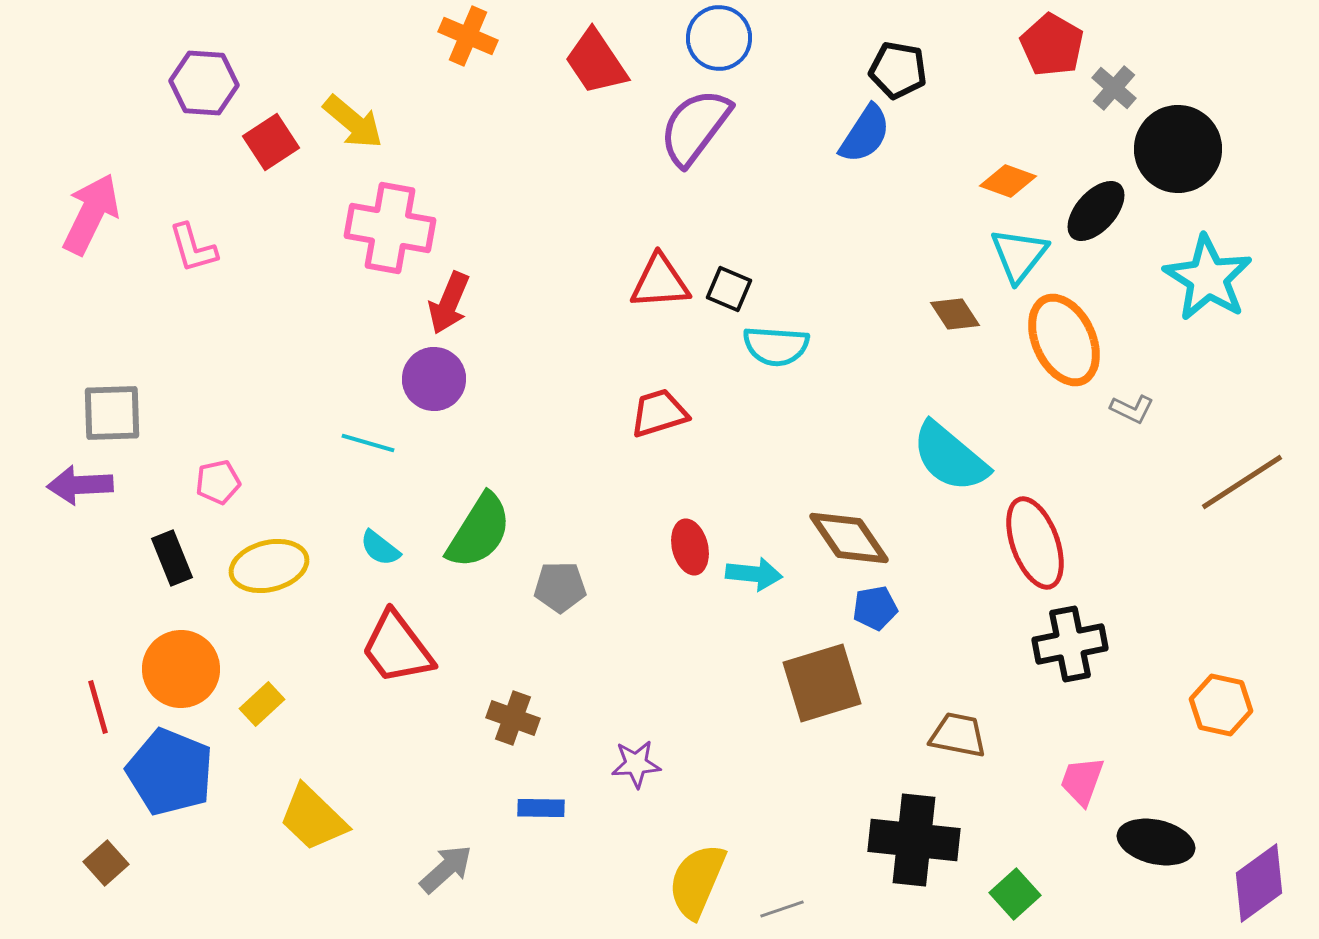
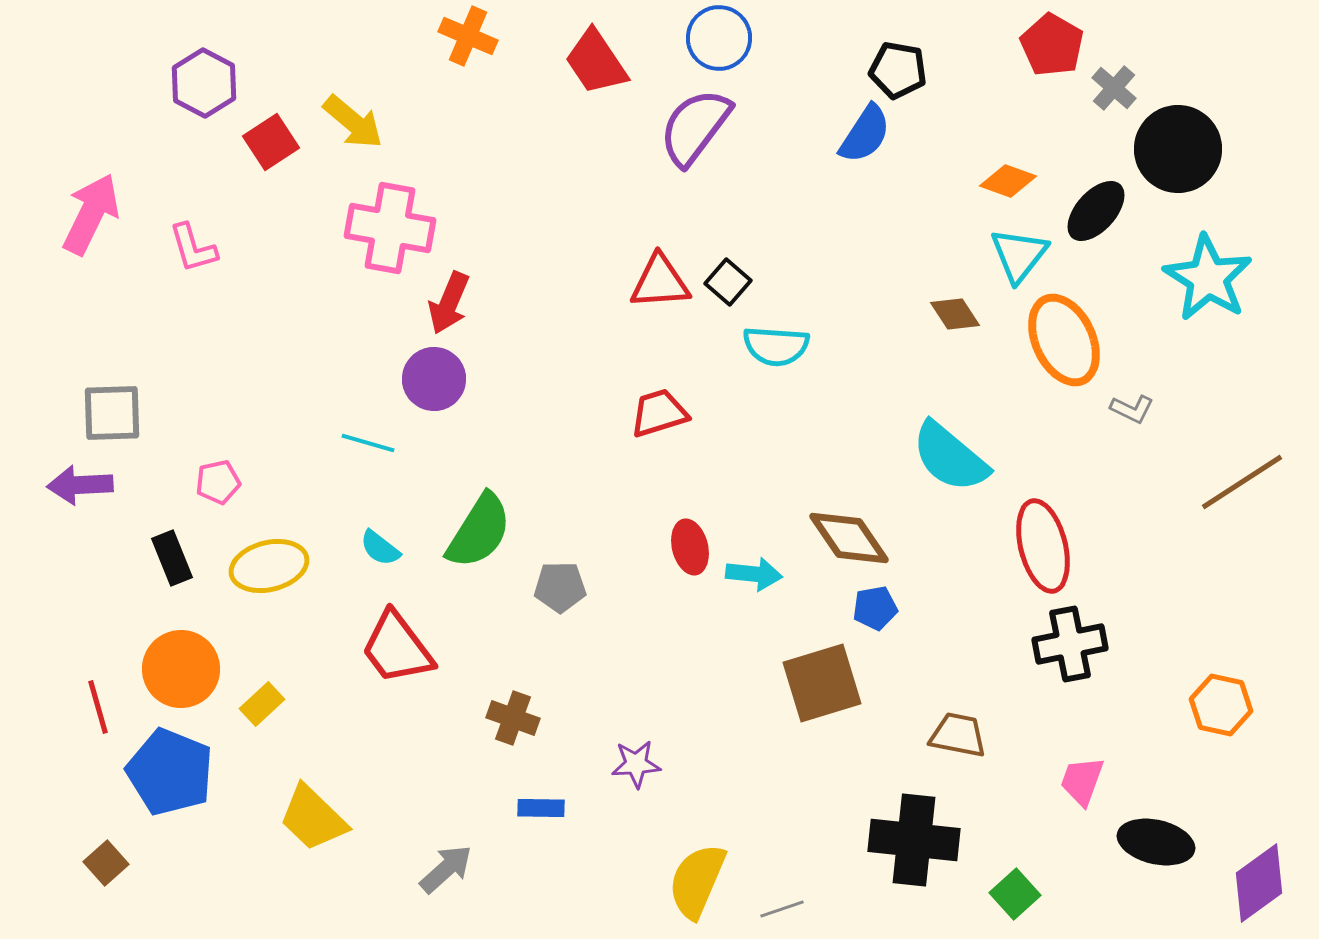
purple hexagon at (204, 83): rotated 24 degrees clockwise
black square at (729, 289): moved 1 px left, 7 px up; rotated 18 degrees clockwise
red ellipse at (1035, 543): moved 8 px right, 3 px down; rotated 6 degrees clockwise
